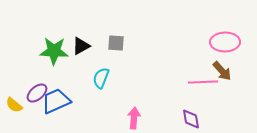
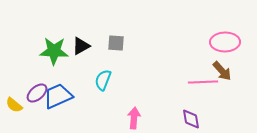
cyan semicircle: moved 2 px right, 2 px down
blue trapezoid: moved 2 px right, 5 px up
